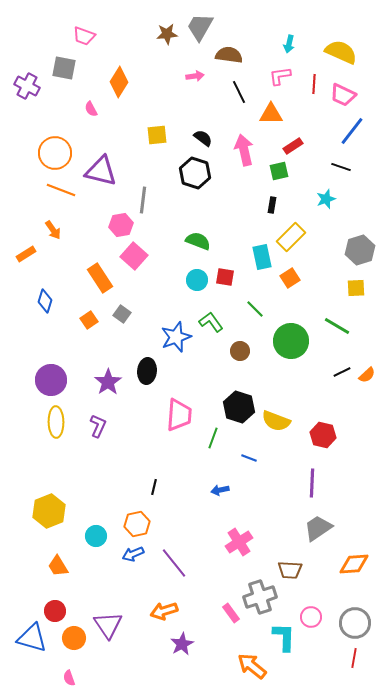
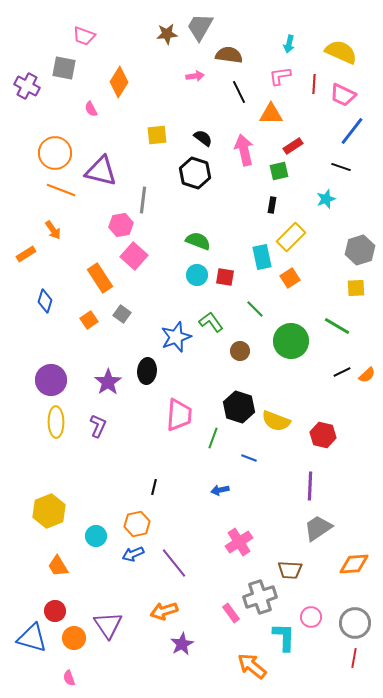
cyan circle at (197, 280): moved 5 px up
purple line at (312, 483): moved 2 px left, 3 px down
